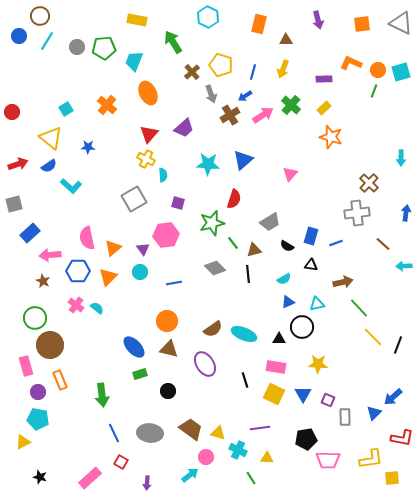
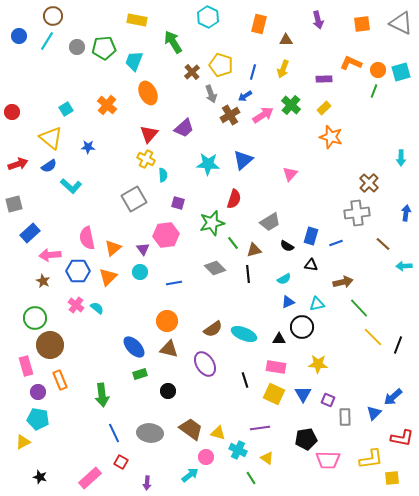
brown circle at (40, 16): moved 13 px right
yellow triangle at (267, 458): rotated 32 degrees clockwise
